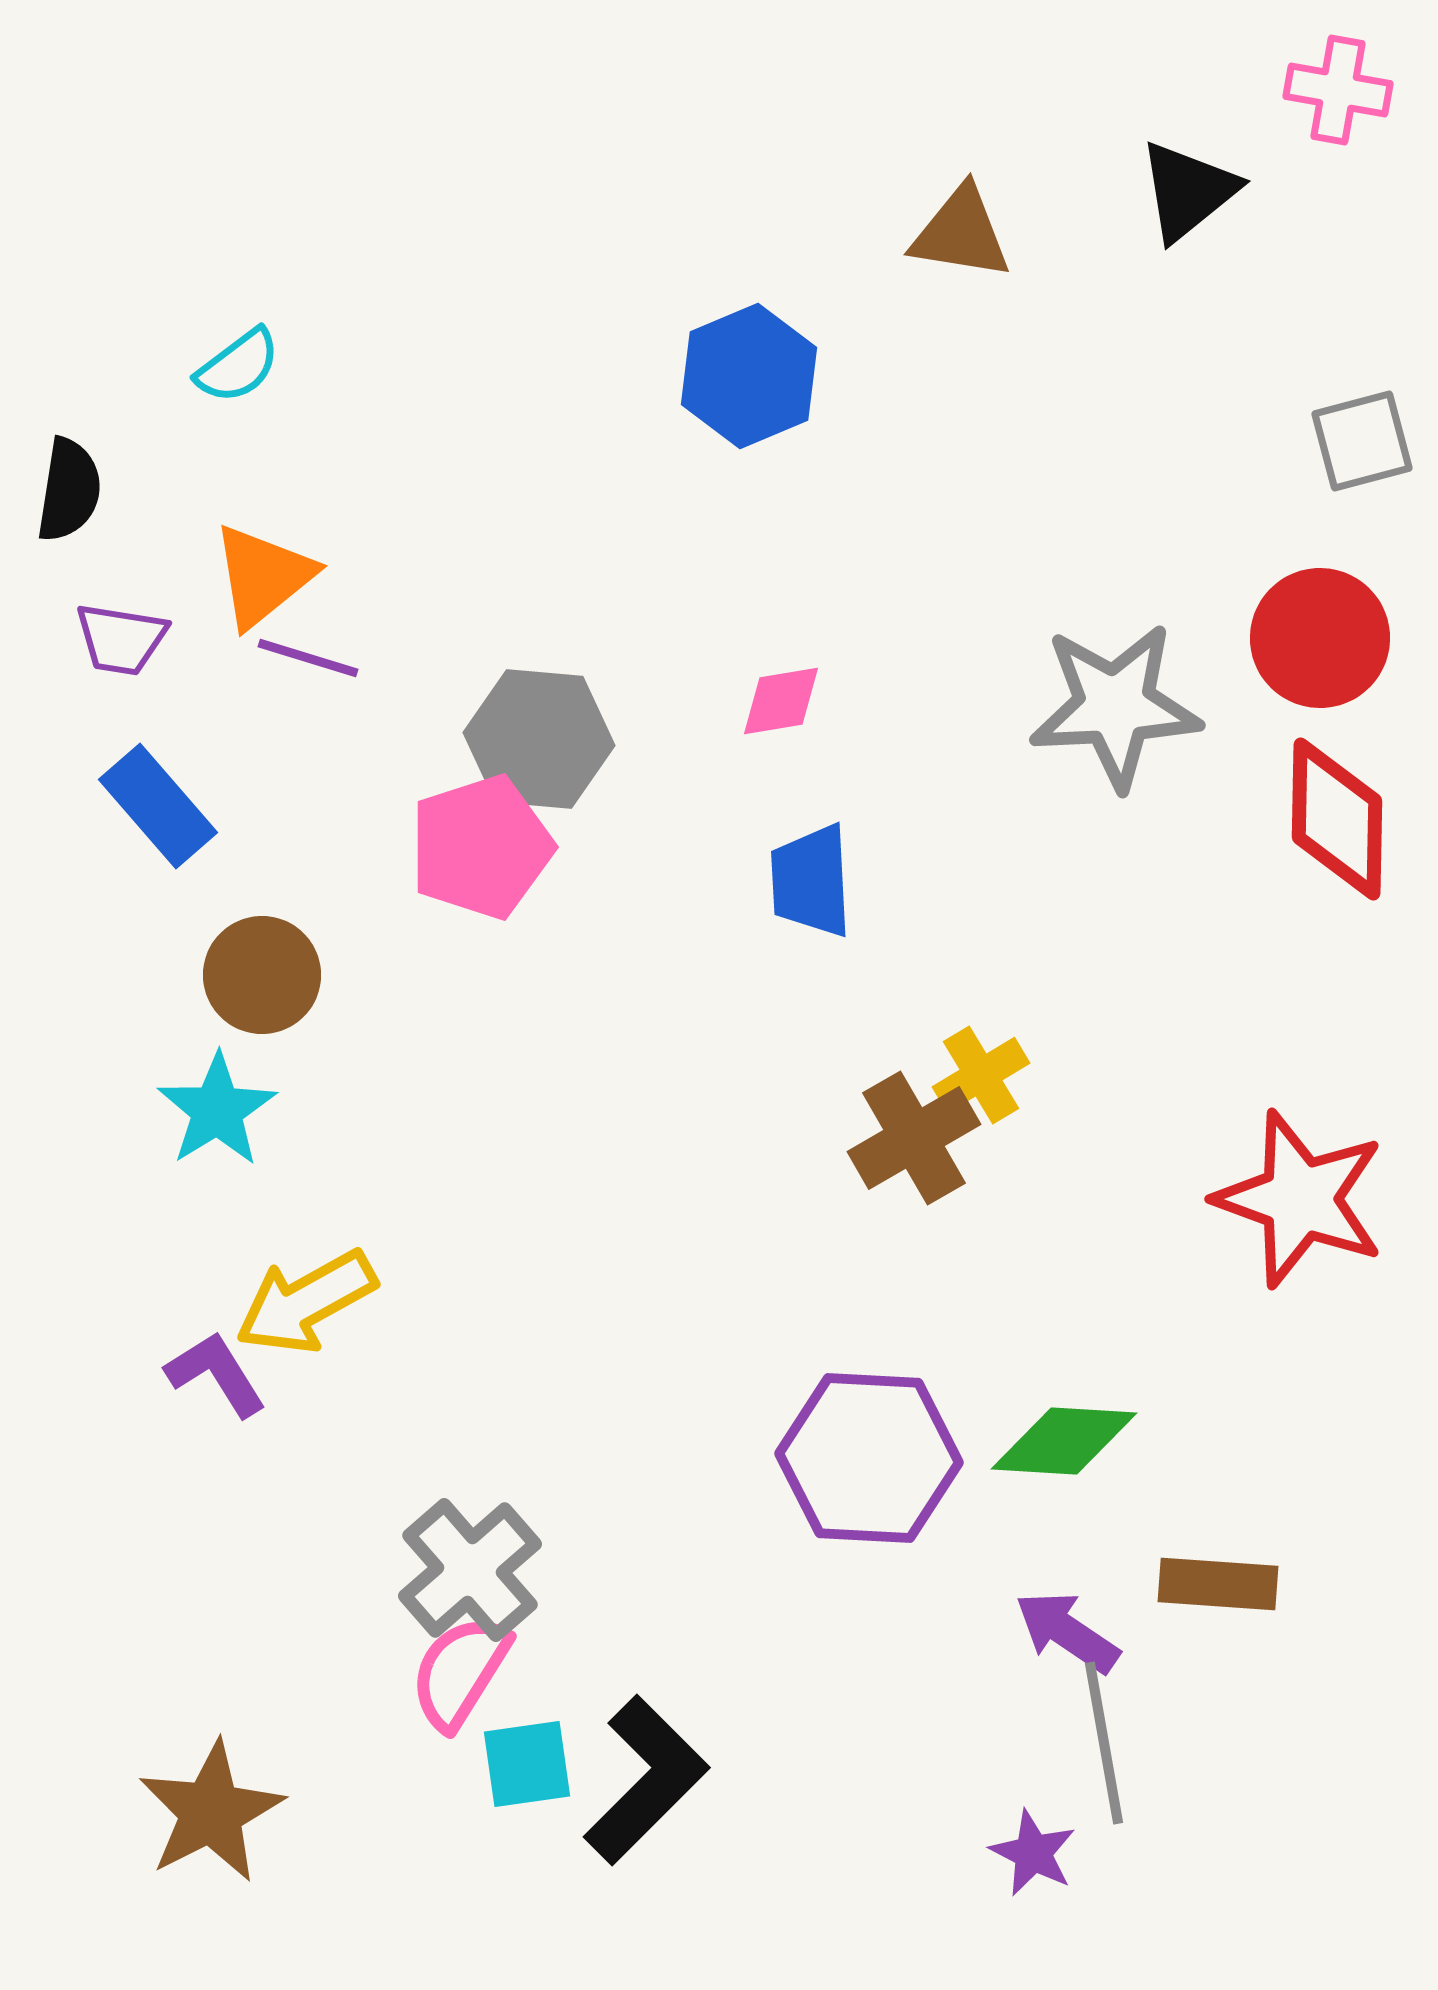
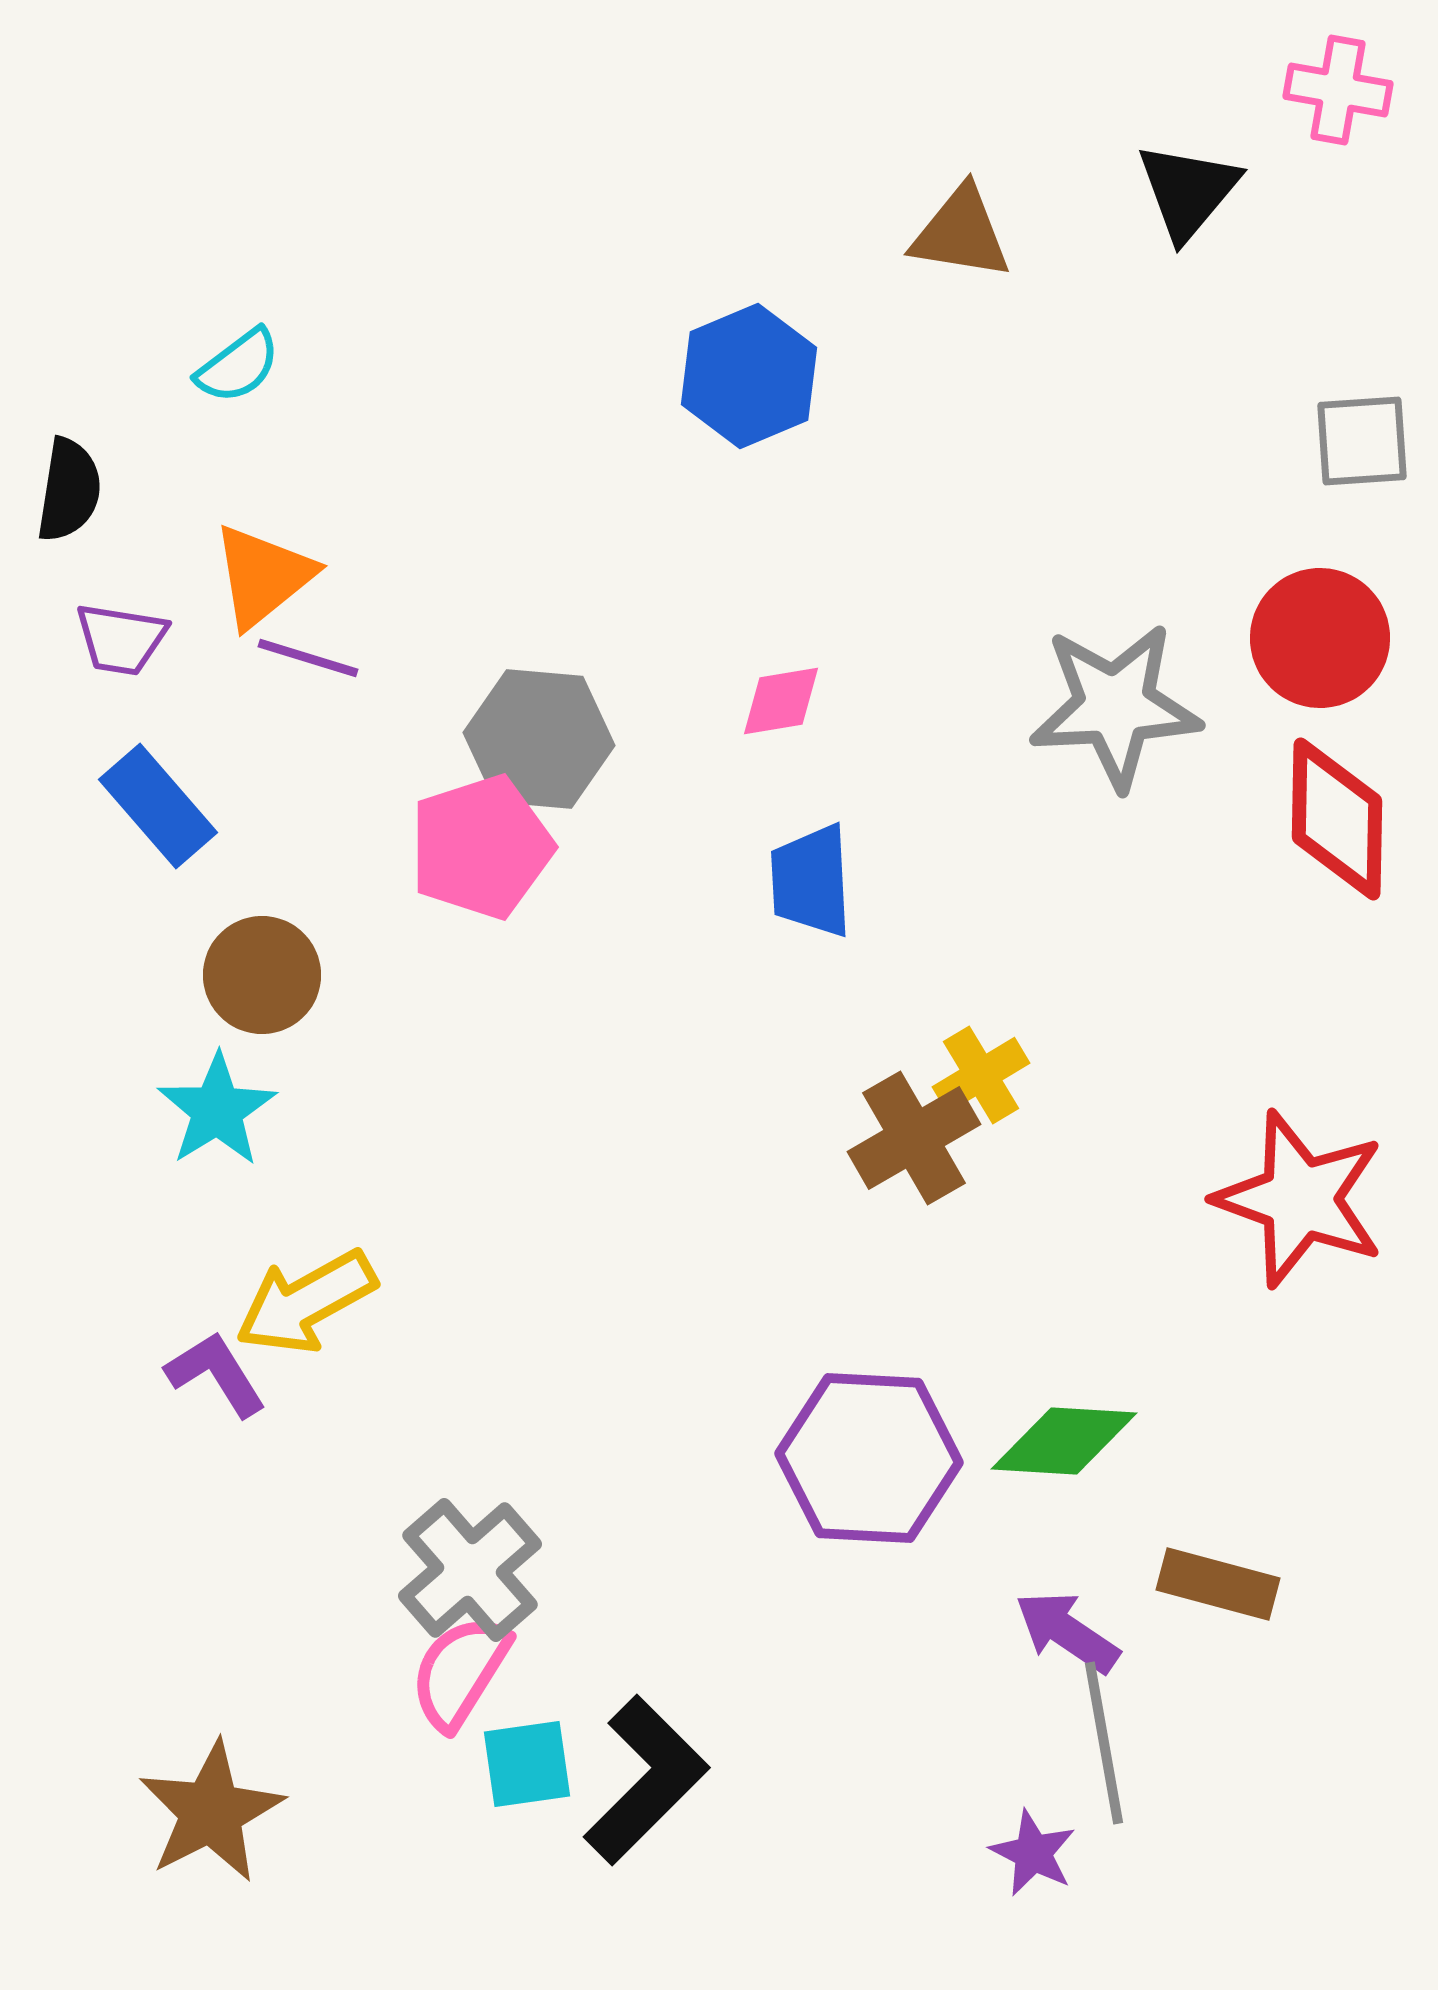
black triangle: rotated 11 degrees counterclockwise
gray square: rotated 11 degrees clockwise
brown rectangle: rotated 11 degrees clockwise
